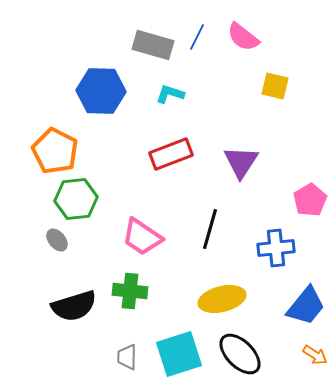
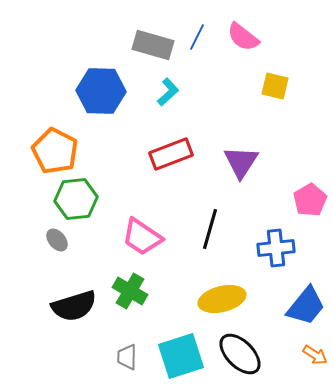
cyan L-shape: moved 2 px left, 2 px up; rotated 120 degrees clockwise
green cross: rotated 24 degrees clockwise
cyan square: moved 2 px right, 2 px down
